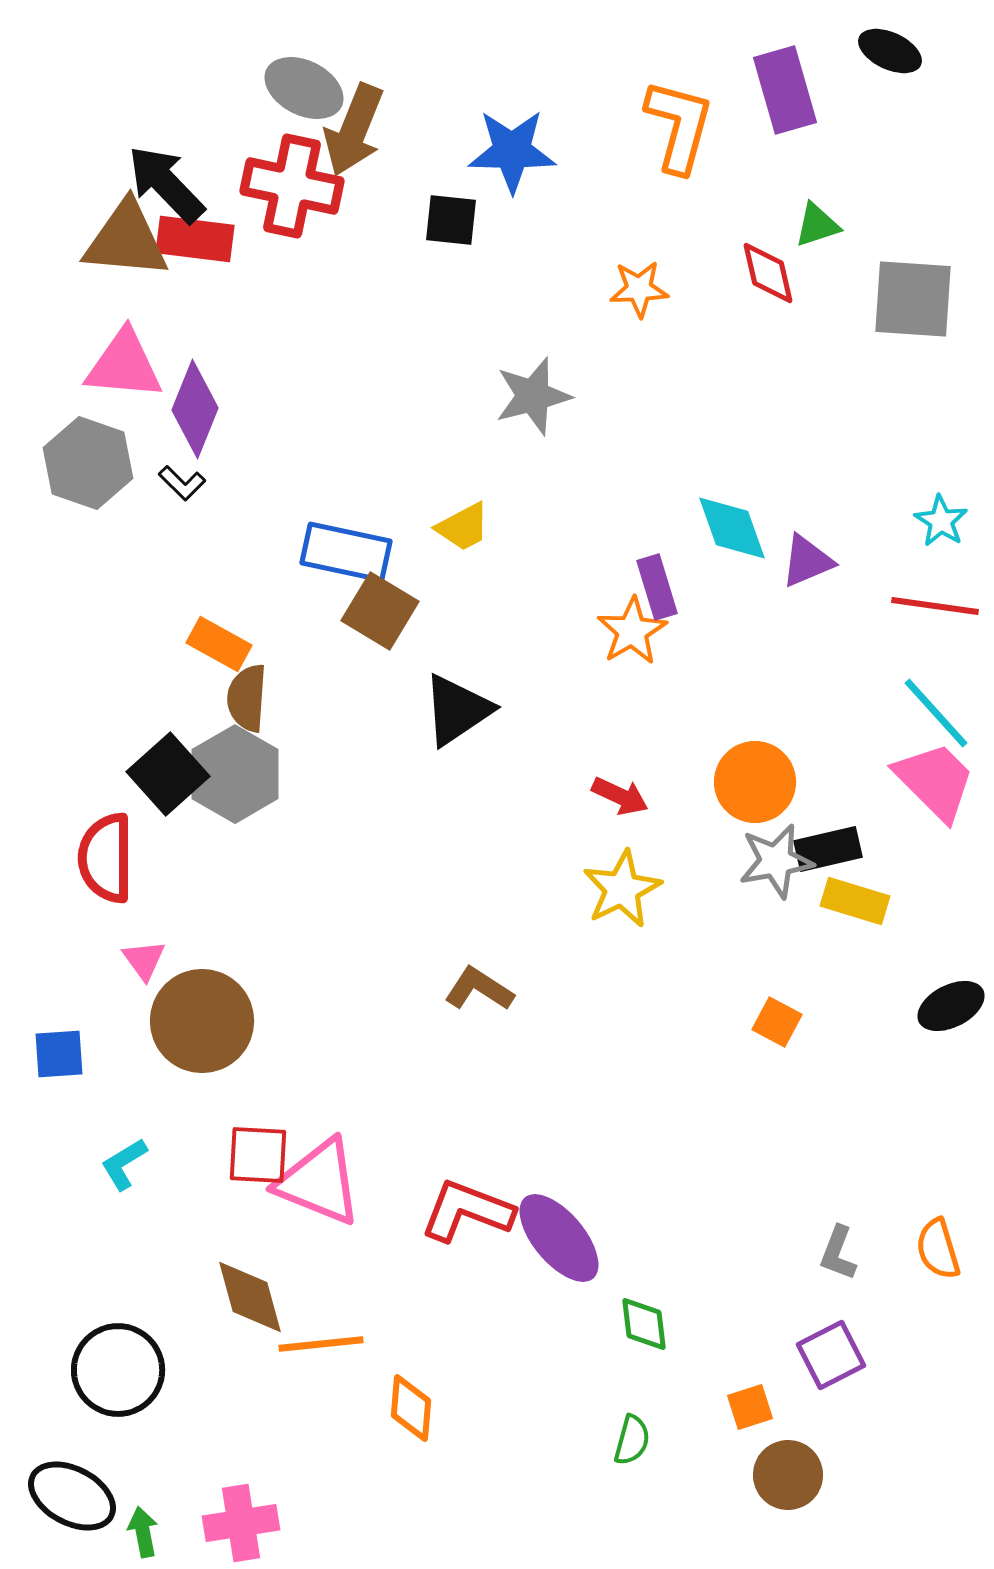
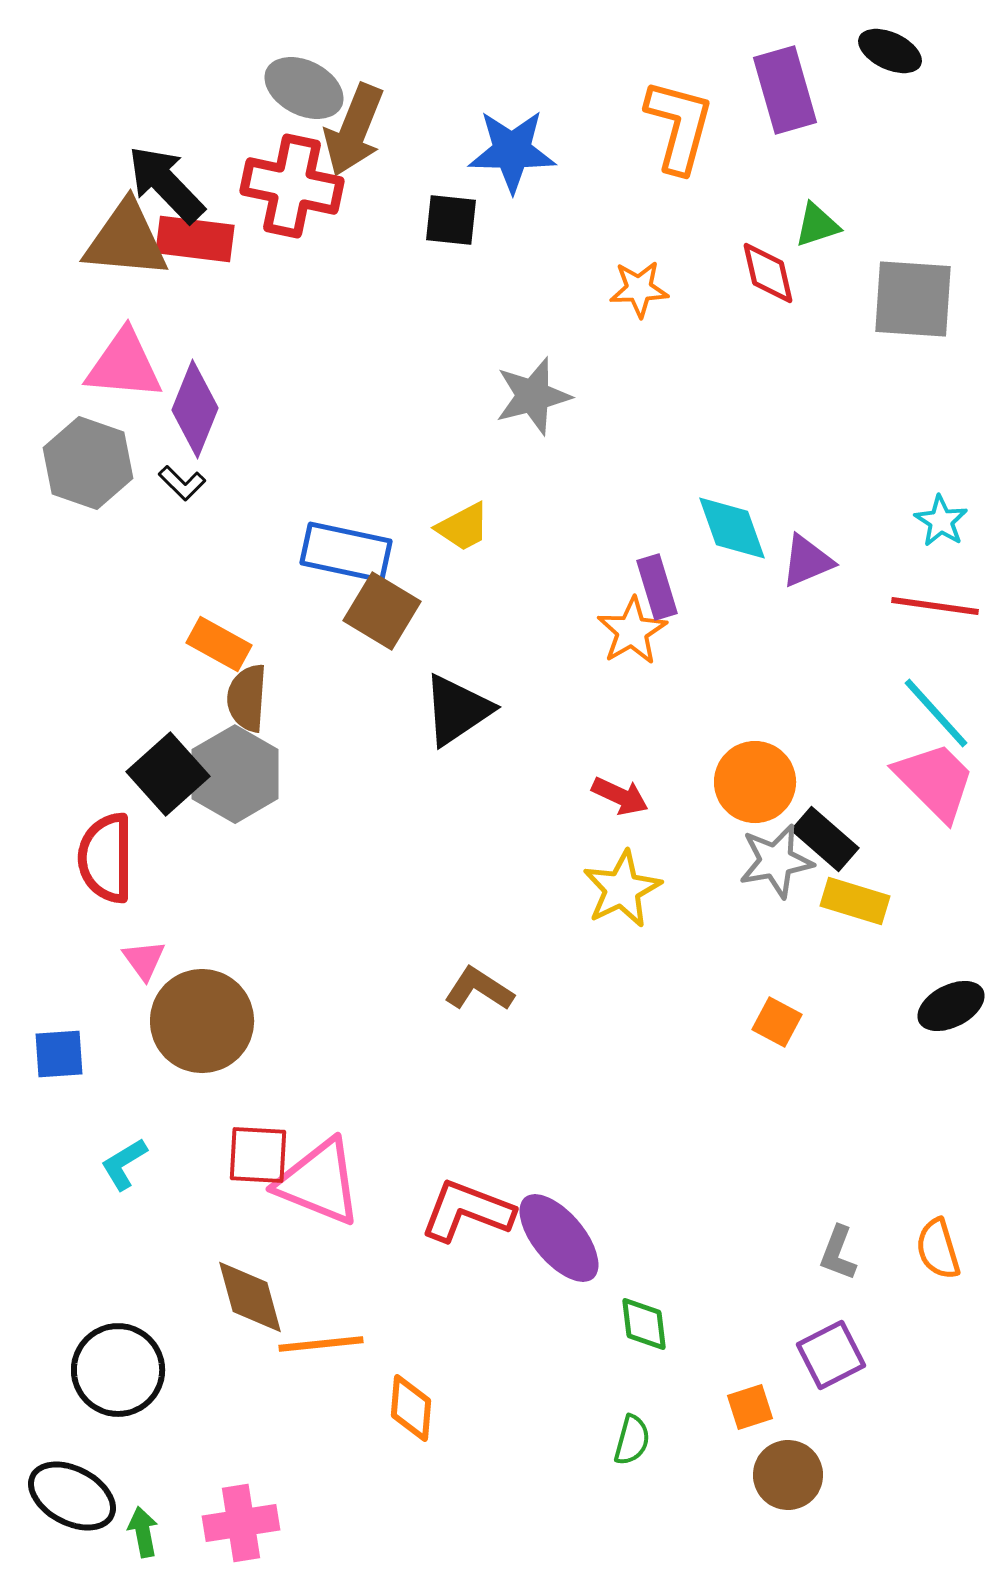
brown square at (380, 611): moved 2 px right
black rectangle at (828, 849): moved 3 px left, 10 px up; rotated 54 degrees clockwise
